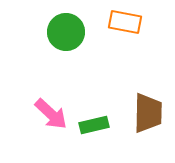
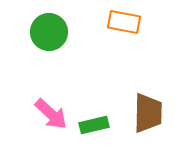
orange rectangle: moved 1 px left
green circle: moved 17 px left
